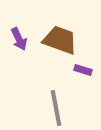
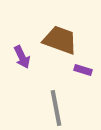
purple arrow: moved 3 px right, 18 px down
